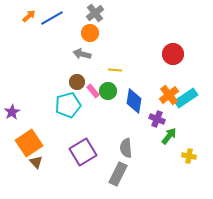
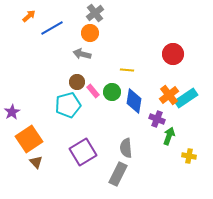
blue line: moved 10 px down
yellow line: moved 12 px right
green circle: moved 4 px right, 1 px down
green arrow: rotated 18 degrees counterclockwise
orange square: moved 4 px up
